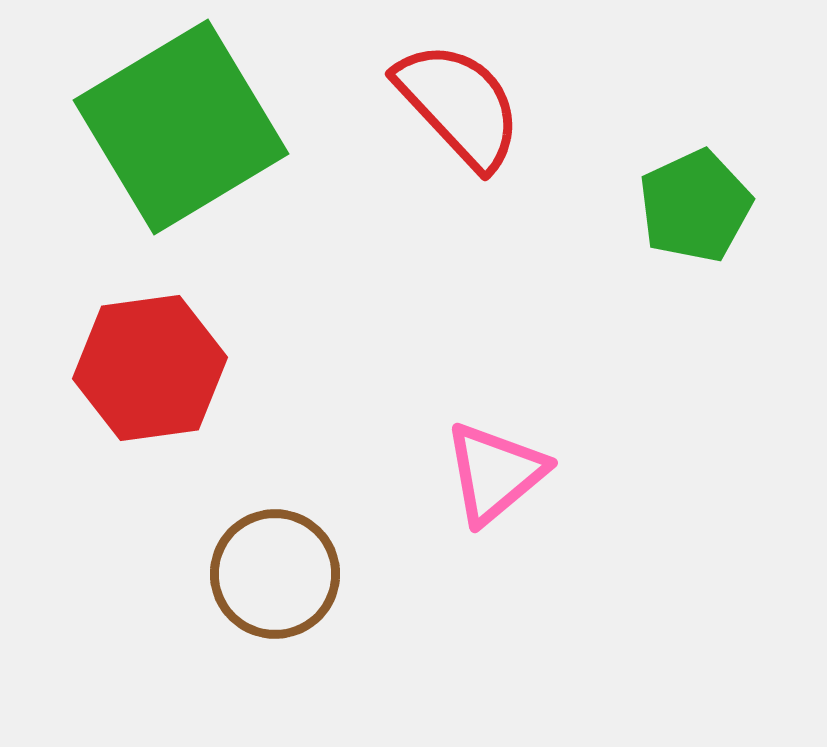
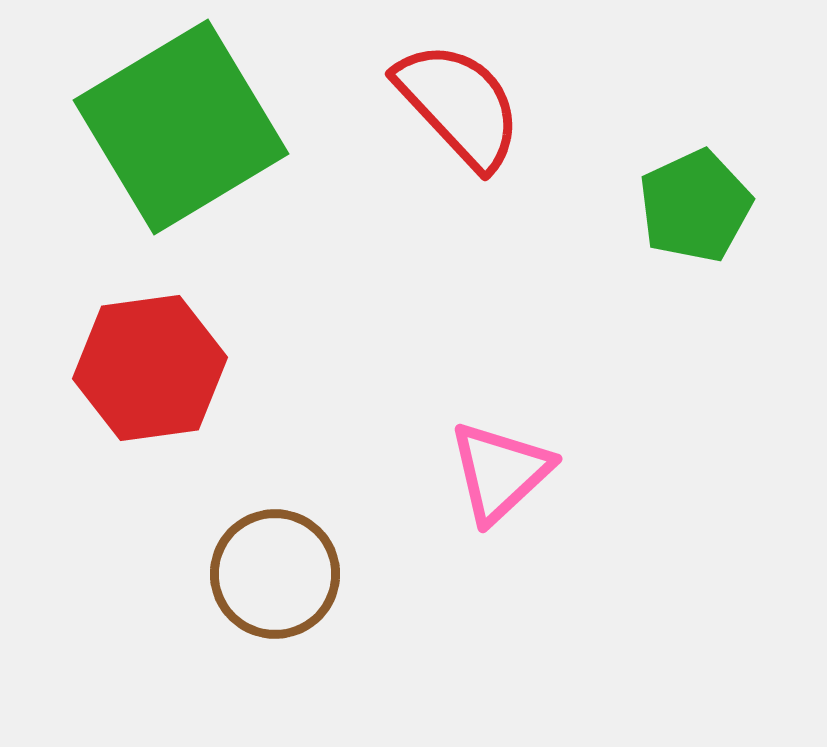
pink triangle: moved 5 px right, 1 px up; rotated 3 degrees counterclockwise
